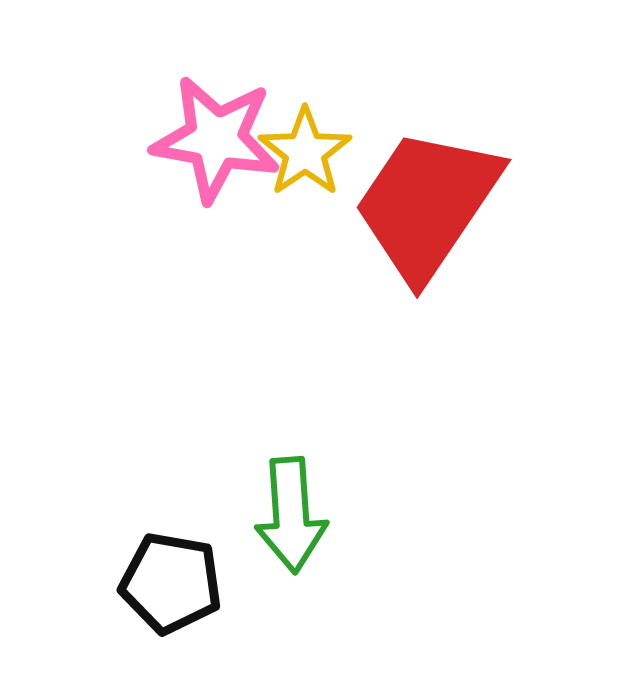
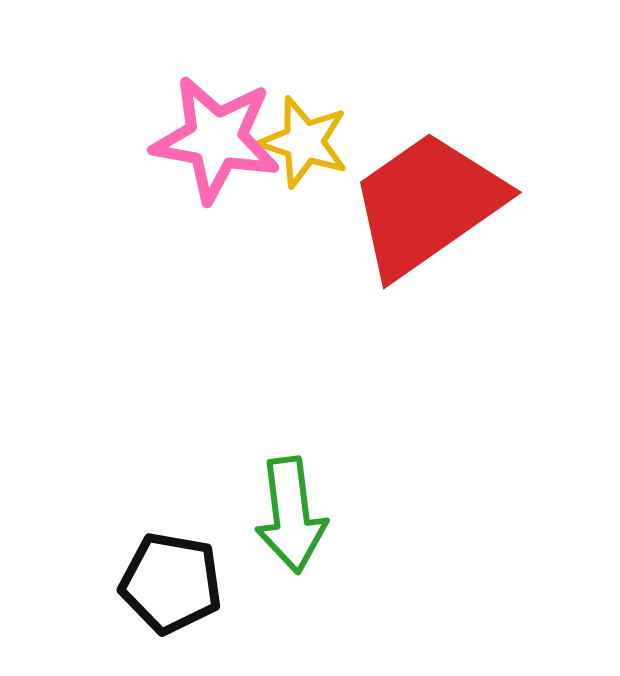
yellow star: moved 1 px left, 10 px up; rotated 20 degrees counterclockwise
red trapezoid: rotated 21 degrees clockwise
green arrow: rotated 3 degrees counterclockwise
